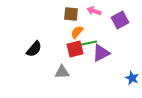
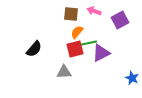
gray triangle: moved 2 px right
